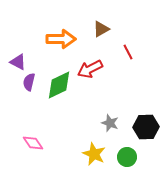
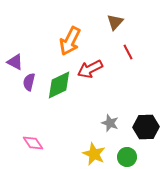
brown triangle: moved 14 px right, 7 px up; rotated 18 degrees counterclockwise
orange arrow: moved 9 px right, 2 px down; rotated 116 degrees clockwise
purple triangle: moved 3 px left
